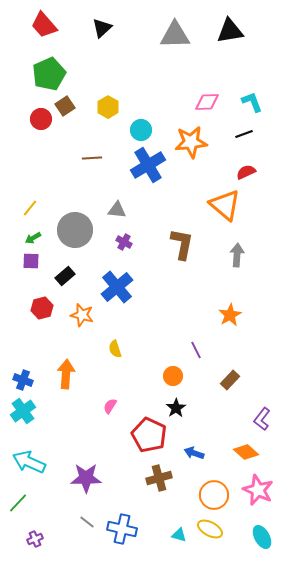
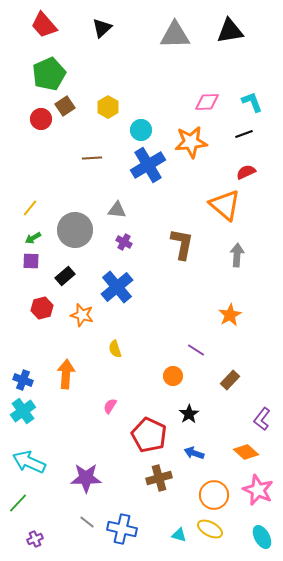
purple line at (196, 350): rotated 30 degrees counterclockwise
black star at (176, 408): moved 13 px right, 6 px down
